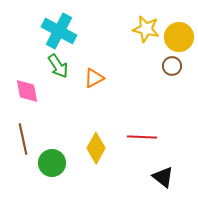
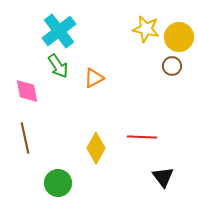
cyan cross: rotated 24 degrees clockwise
brown line: moved 2 px right, 1 px up
green circle: moved 6 px right, 20 px down
black triangle: rotated 15 degrees clockwise
